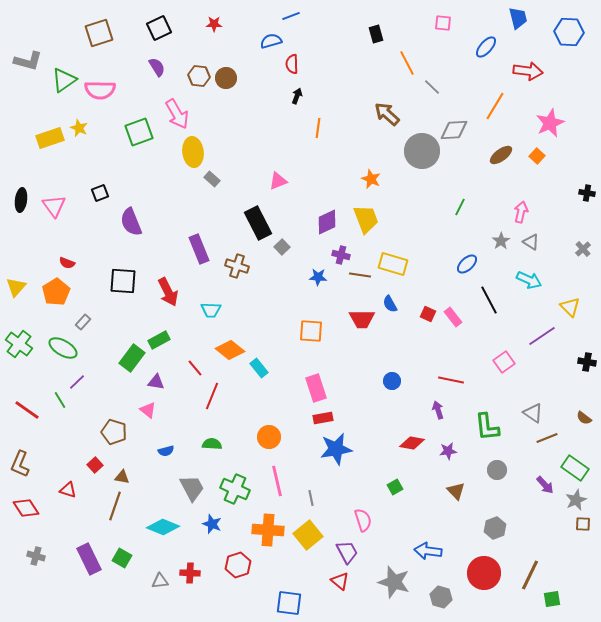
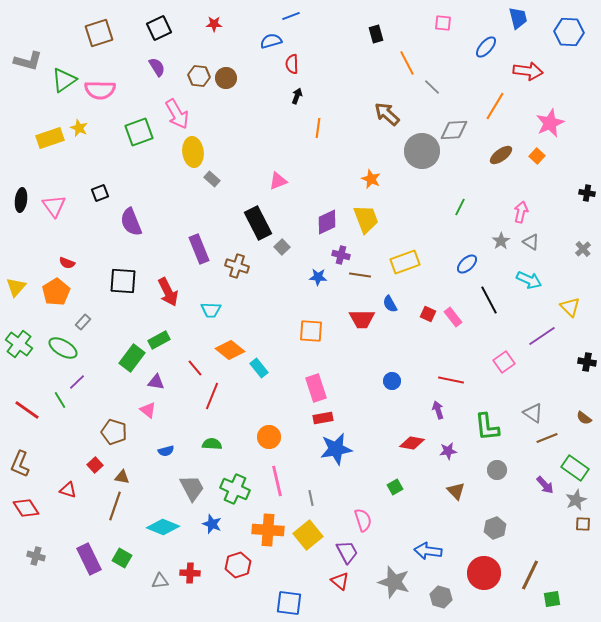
yellow rectangle at (393, 264): moved 12 px right, 2 px up; rotated 36 degrees counterclockwise
